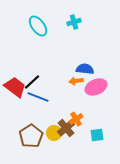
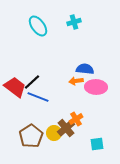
pink ellipse: rotated 25 degrees clockwise
cyan square: moved 9 px down
